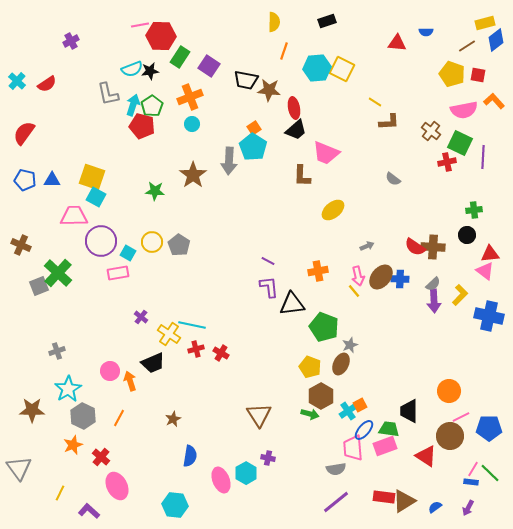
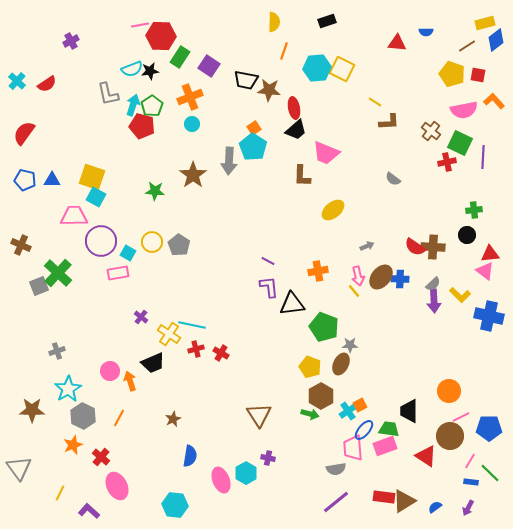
yellow L-shape at (460, 295): rotated 90 degrees clockwise
gray star at (350, 345): rotated 21 degrees clockwise
pink line at (473, 469): moved 3 px left, 8 px up
